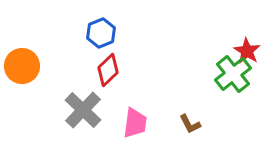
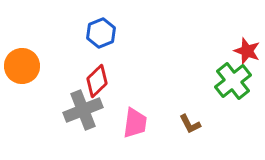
red star: rotated 12 degrees counterclockwise
red diamond: moved 11 px left, 11 px down
green cross: moved 7 px down
gray cross: rotated 24 degrees clockwise
